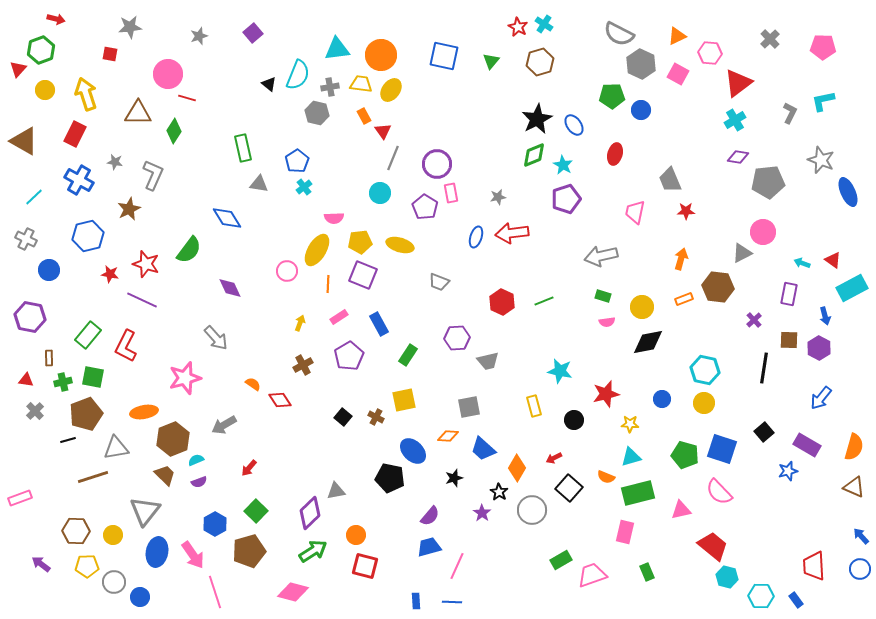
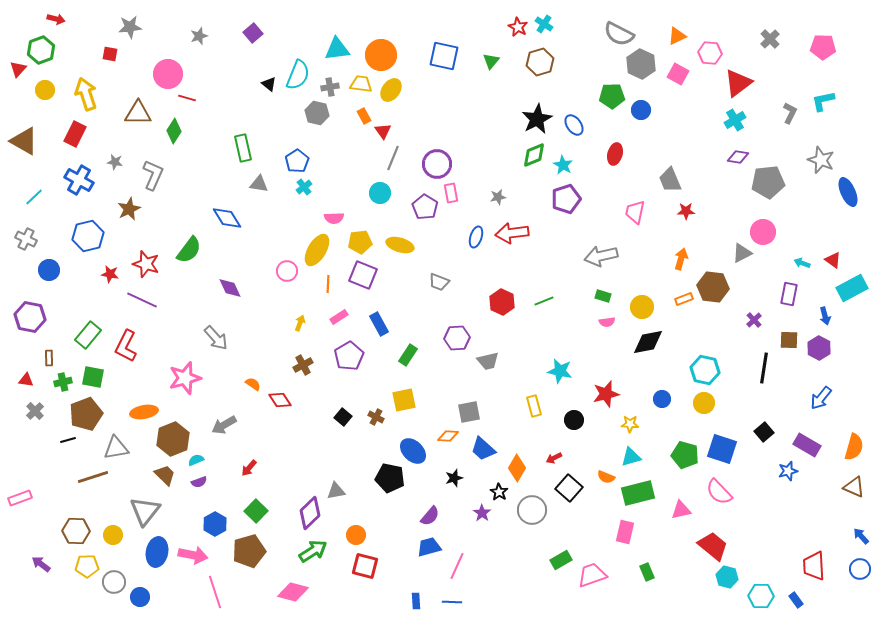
brown hexagon at (718, 287): moved 5 px left
gray square at (469, 407): moved 5 px down
pink arrow at (193, 555): rotated 44 degrees counterclockwise
